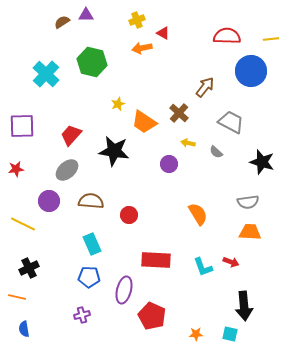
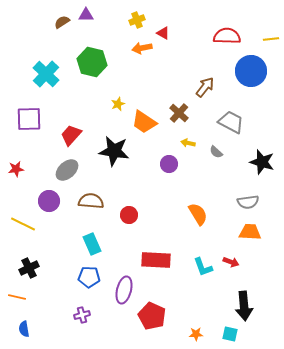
purple square at (22, 126): moved 7 px right, 7 px up
